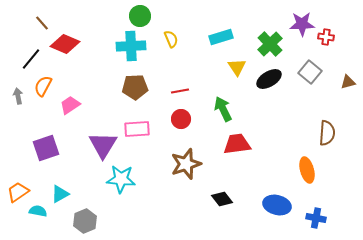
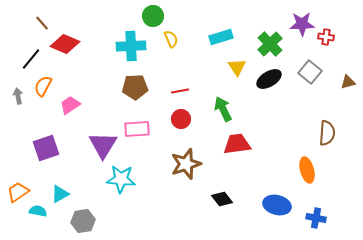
green circle: moved 13 px right
gray hexagon: moved 2 px left; rotated 15 degrees clockwise
